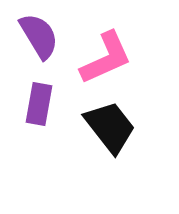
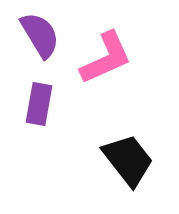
purple semicircle: moved 1 px right, 1 px up
black trapezoid: moved 18 px right, 33 px down
